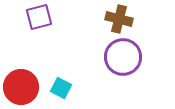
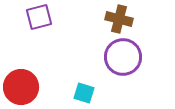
cyan square: moved 23 px right, 5 px down; rotated 10 degrees counterclockwise
